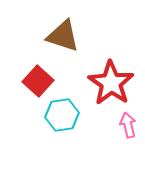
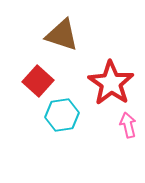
brown triangle: moved 1 px left, 1 px up
